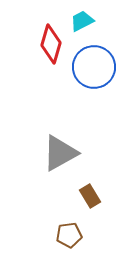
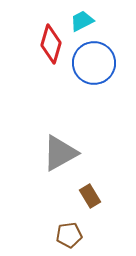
blue circle: moved 4 px up
